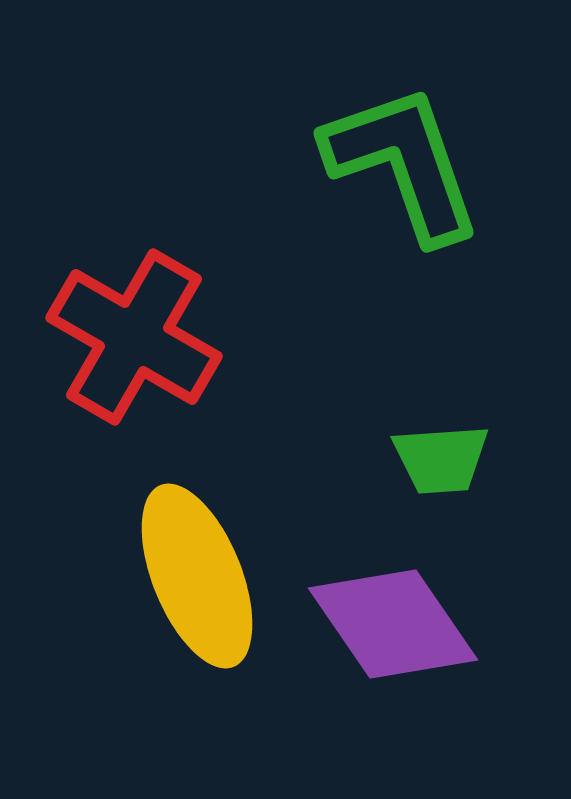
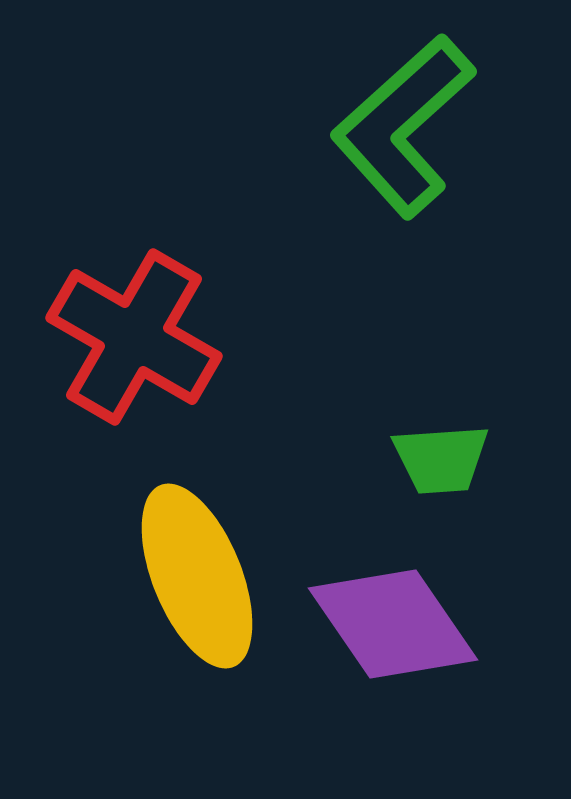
green L-shape: moved 37 px up; rotated 113 degrees counterclockwise
